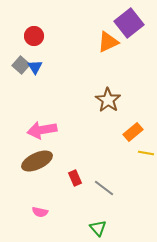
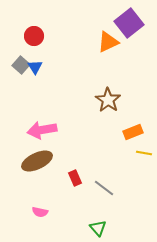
orange rectangle: rotated 18 degrees clockwise
yellow line: moved 2 px left
